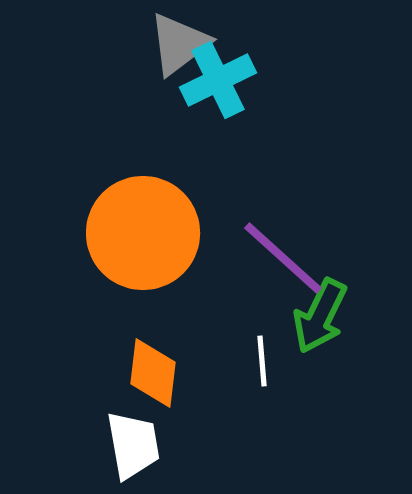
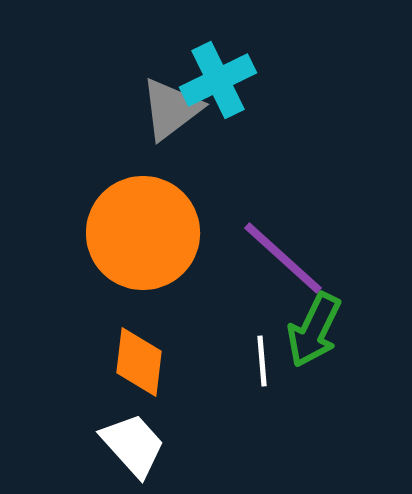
gray triangle: moved 8 px left, 65 px down
green arrow: moved 6 px left, 14 px down
orange diamond: moved 14 px left, 11 px up
white trapezoid: rotated 32 degrees counterclockwise
